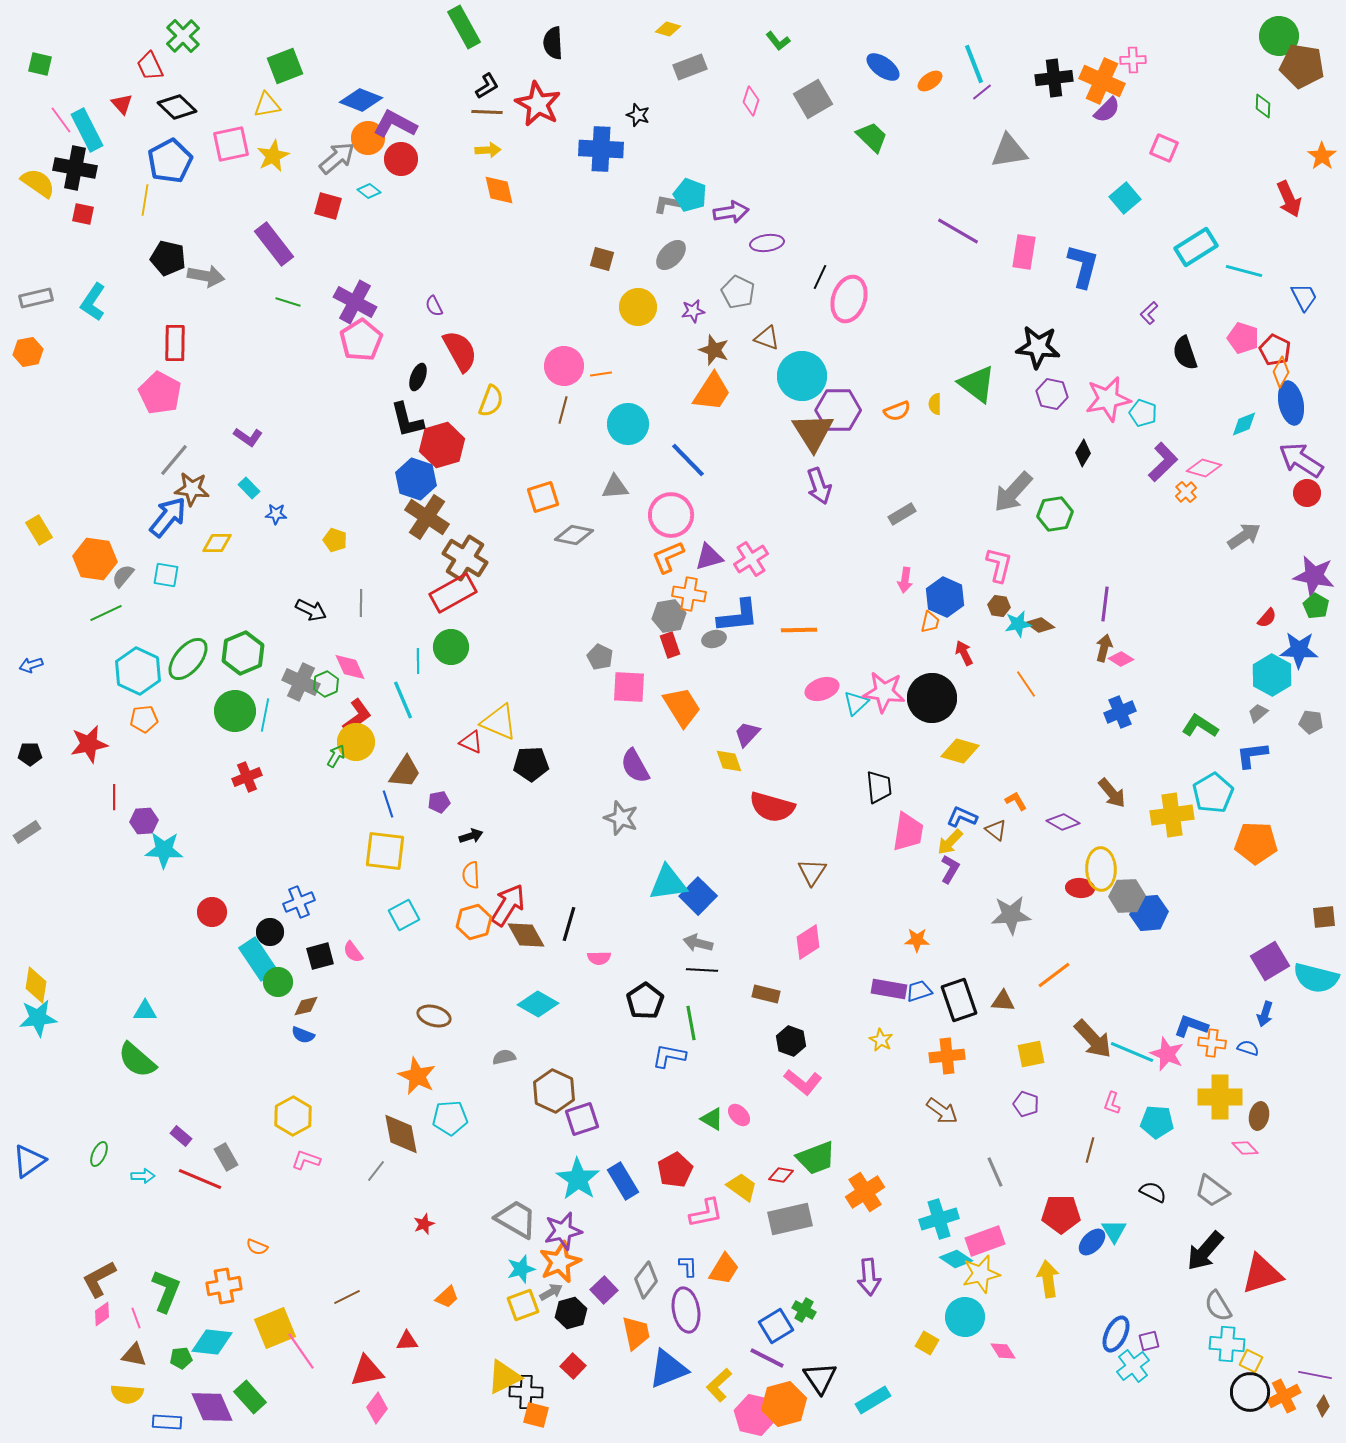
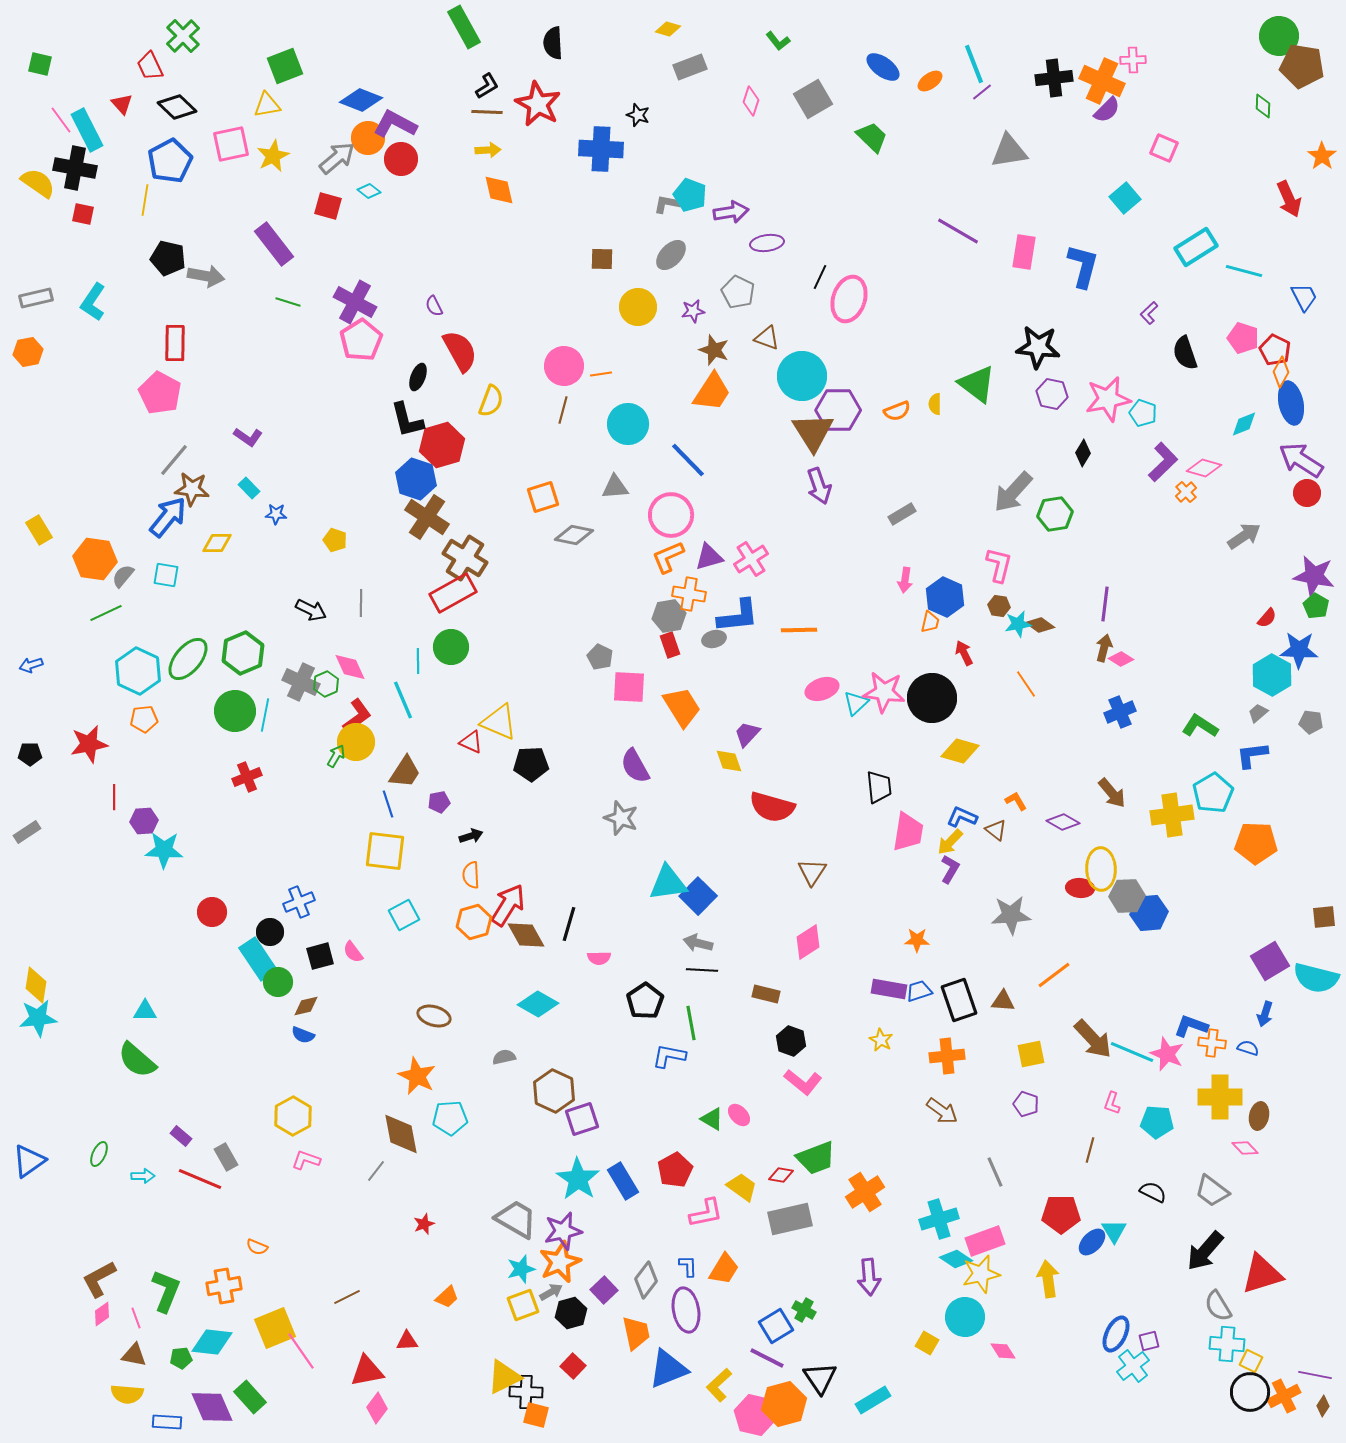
brown square at (602, 259): rotated 15 degrees counterclockwise
